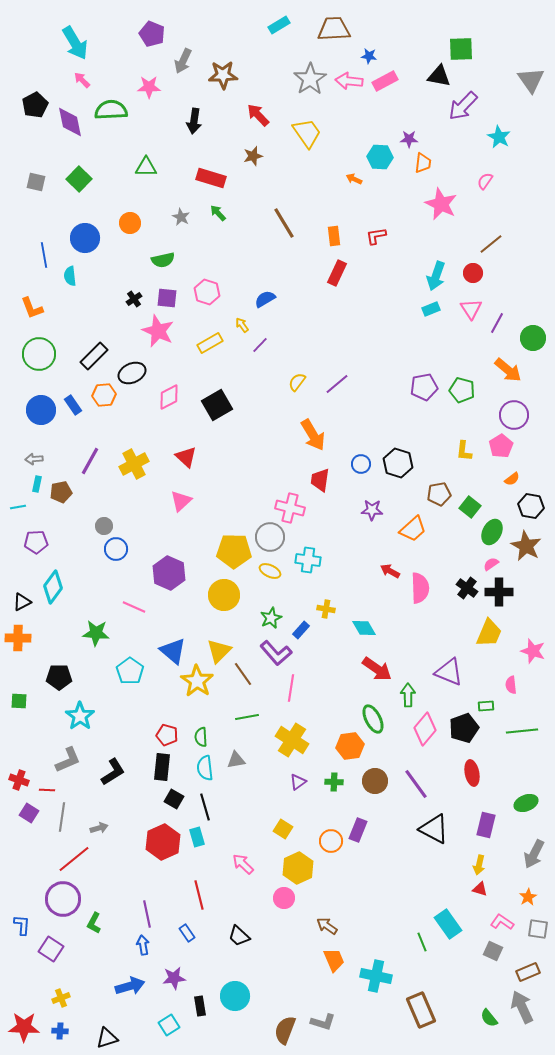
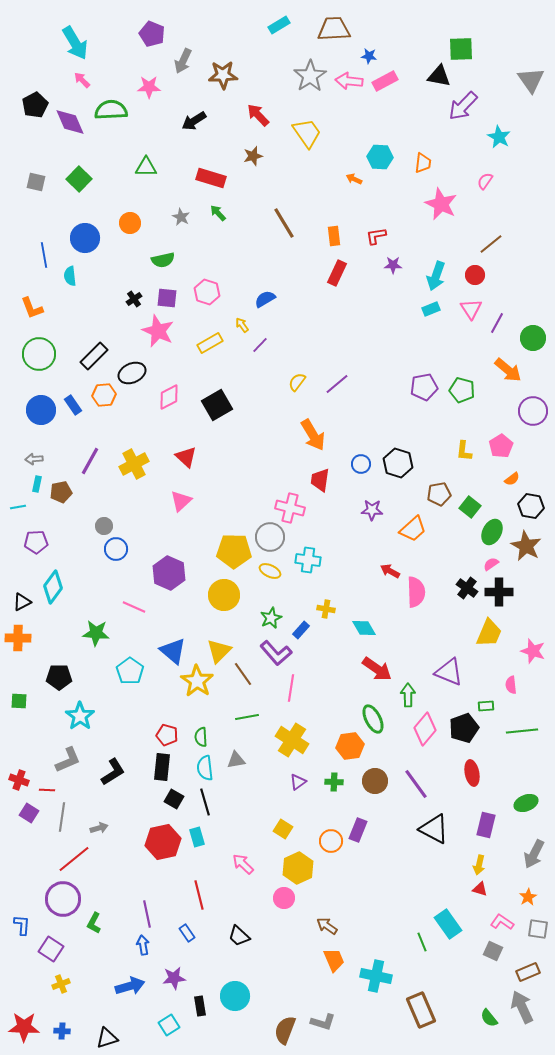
gray star at (310, 79): moved 3 px up
black arrow at (194, 121): rotated 50 degrees clockwise
purple diamond at (70, 122): rotated 12 degrees counterclockwise
purple star at (409, 139): moved 16 px left, 126 px down
red circle at (473, 273): moved 2 px right, 2 px down
purple circle at (514, 415): moved 19 px right, 4 px up
pink semicircle at (420, 588): moved 4 px left, 4 px down
black line at (205, 807): moved 5 px up
red hexagon at (163, 842): rotated 12 degrees clockwise
yellow cross at (61, 998): moved 14 px up
blue cross at (60, 1031): moved 2 px right
